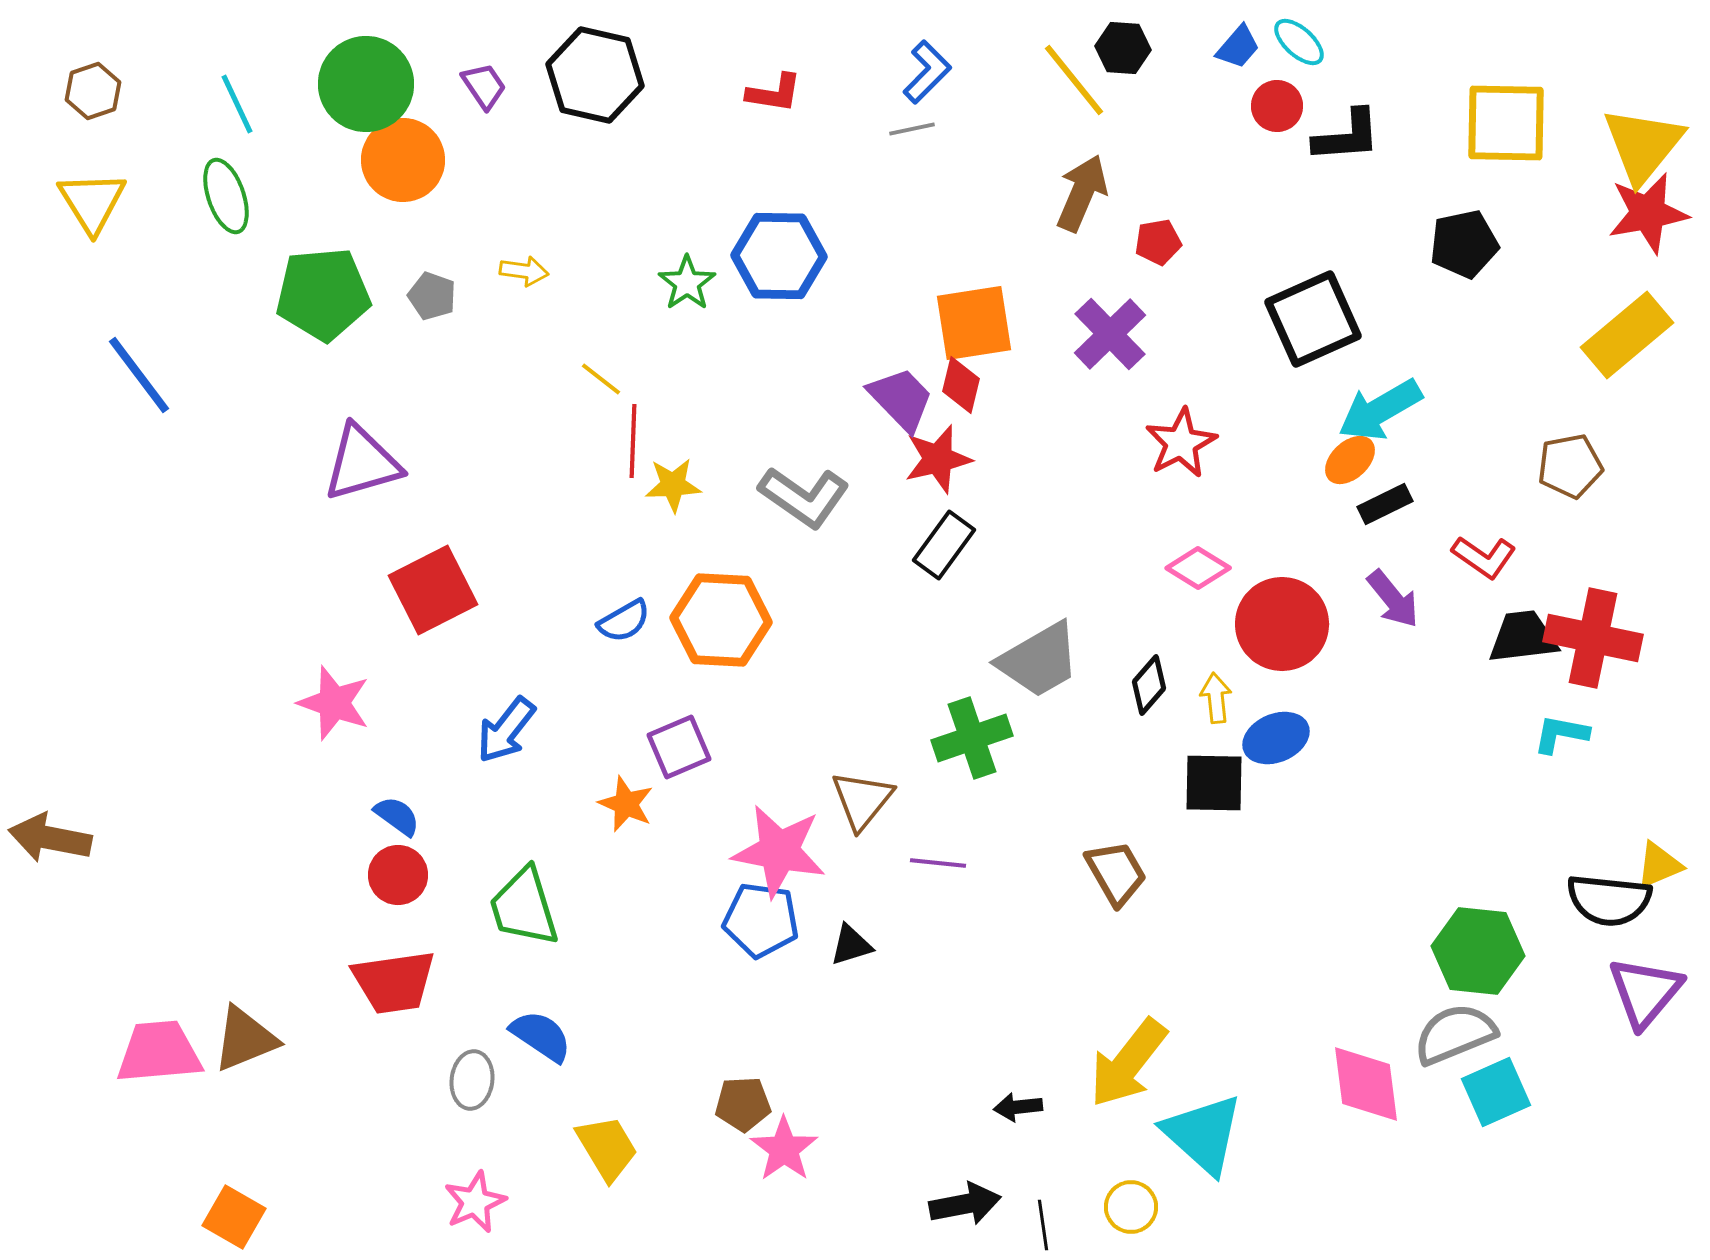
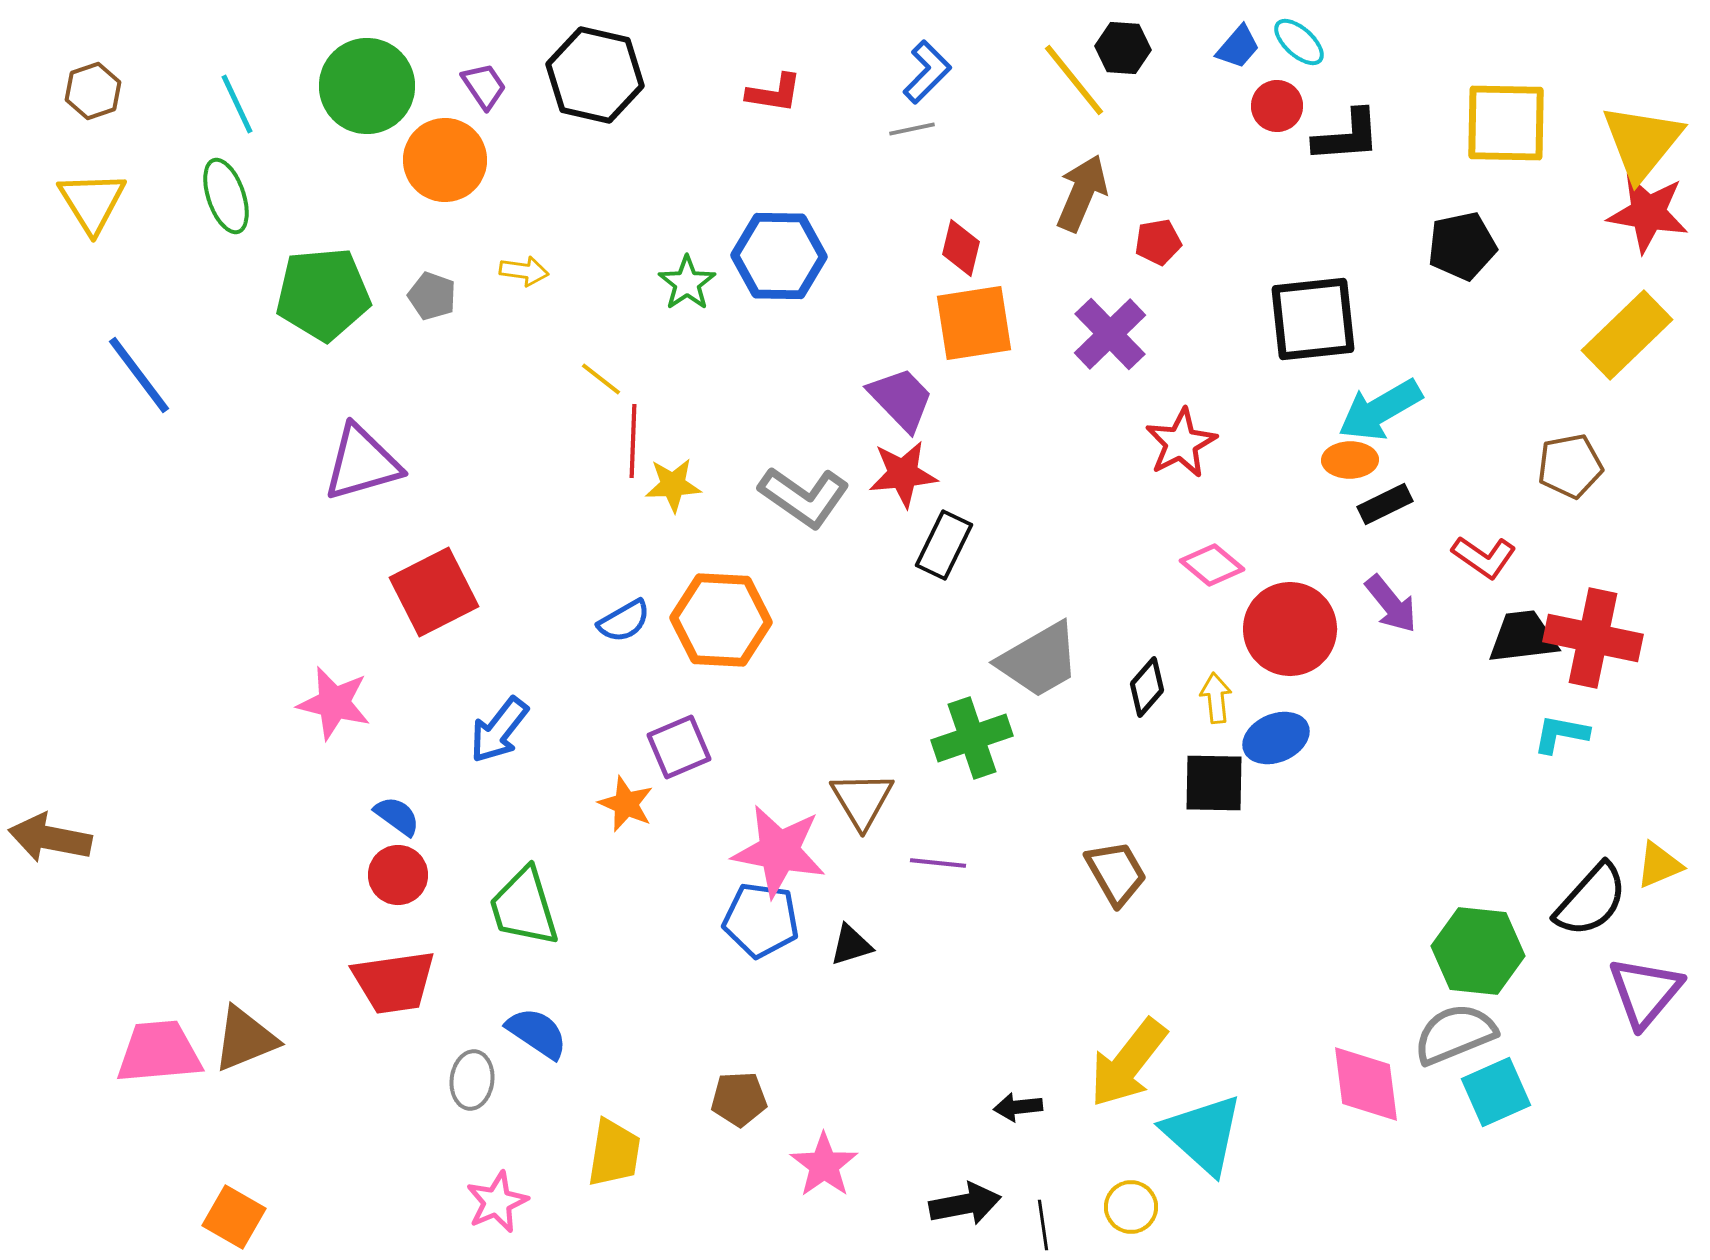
green circle at (366, 84): moved 1 px right, 2 px down
yellow triangle at (1643, 145): moved 1 px left, 3 px up
orange circle at (403, 160): moved 42 px right
red star at (1648, 213): rotated 20 degrees clockwise
black pentagon at (1464, 244): moved 2 px left, 2 px down
black square at (1313, 319): rotated 18 degrees clockwise
yellow rectangle at (1627, 335): rotated 4 degrees counterclockwise
red diamond at (961, 385): moved 137 px up
red star at (938, 459): moved 35 px left, 15 px down; rotated 8 degrees clockwise
orange ellipse at (1350, 460): rotated 42 degrees clockwise
black rectangle at (944, 545): rotated 10 degrees counterclockwise
pink diamond at (1198, 568): moved 14 px right, 3 px up; rotated 8 degrees clockwise
red square at (433, 590): moved 1 px right, 2 px down
purple arrow at (1393, 599): moved 2 px left, 5 px down
red circle at (1282, 624): moved 8 px right, 5 px down
black diamond at (1149, 685): moved 2 px left, 2 px down
pink star at (334, 703): rotated 6 degrees counterclockwise
blue arrow at (506, 730): moved 7 px left
brown triangle at (862, 800): rotated 10 degrees counterclockwise
black semicircle at (1609, 900): moved 18 px left; rotated 54 degrees counterclockwise
blue semicircle at (541, 1036): moved 4 px left, 3 px up
brown pentagon at (743, 1104): moved 4 px left, 5 px up
yellow trapezoid at (607, 1148): moved 7 px right, 5 px down; rotated 40 degrees clockwise
pink star at (784, 1149): moved 40 px right, 16 px down
pink star at (475, 1202): moved 22 px right
